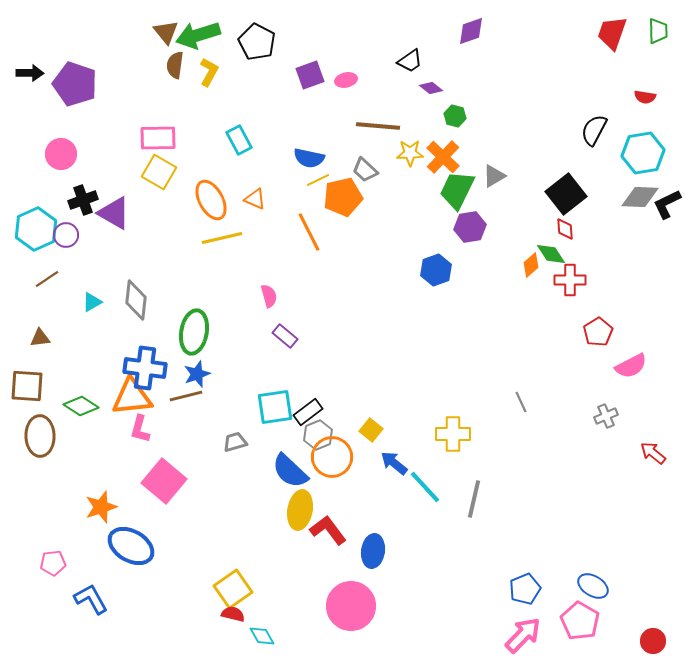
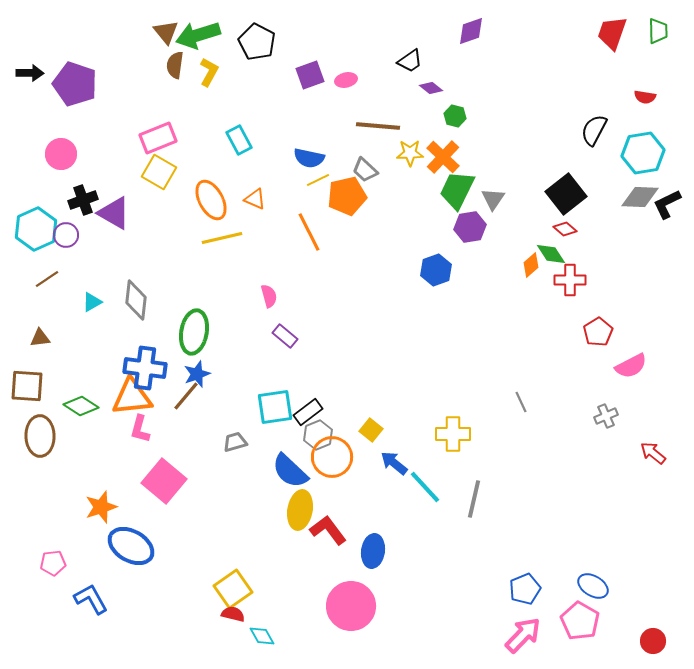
pink rectangle at (158, 138): rotated 21 degrees counterclockwise
gray triangle at (494, 176): moved 1 px left, 23 px down; rotated 25 degrees counterclockwise
orange pentagon at (343, 197): moved 4 px right, 1 px up
red diamond at (565, 229): rotated 45 degrees counterclockwise
brown line at (186, 396): rotated 36 degrees counterclockwise
